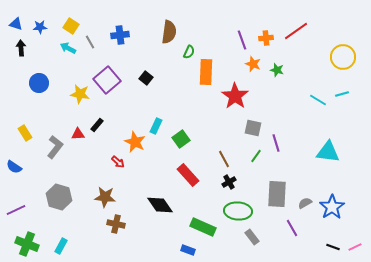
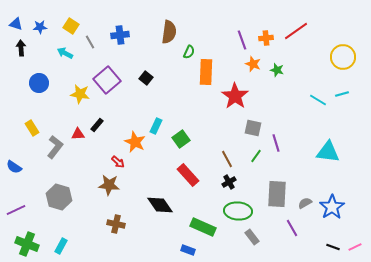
cyan arrow at (68, 48): moved 3 px left, 5 px down
yellow rectangle at (25, 133): moved 7 px right, 5 px up
brown line at (224, 159): moved 3 px right
brown star at (105, 197): moved 4 px right, 12 px up
